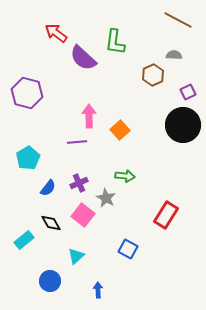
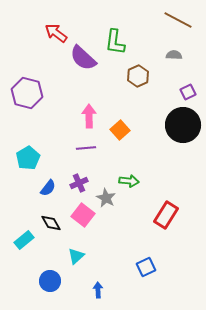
brown hexagon: moved 15 px left, 1 px down
purple line: moved 9 px right, 6 px down
green arrow: moved 4 px right, 5 px down
blue square: moved 18 px right, 18 px down; rotated 36 degrees clockwise
